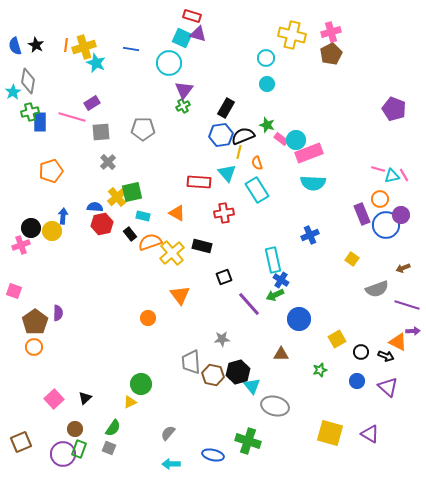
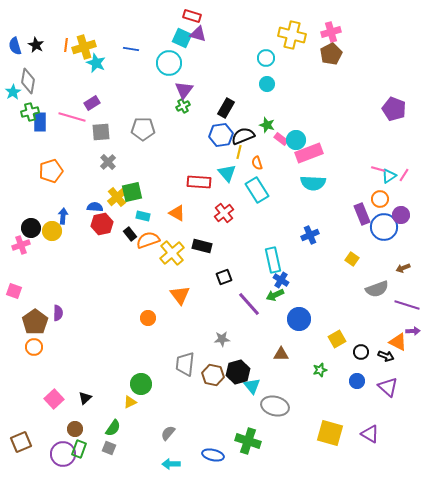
pink line at (404, 175): rotated 64 degrees clockwise
cyan triangle at (392, 176): moved 3 px left; rotated 21 degrees counterclockwise
red cross at (224, 213): rotated 30 degrees counterclockwise
blue circle at (386, 225): moved 2 px left, 2 px down
orange semicircle at (150, 242): moved 2 px left, 2 px up
gray trapezoid at (191, 362): moved 6 px left, 2 px down; rotated 10 degrees clockwise
